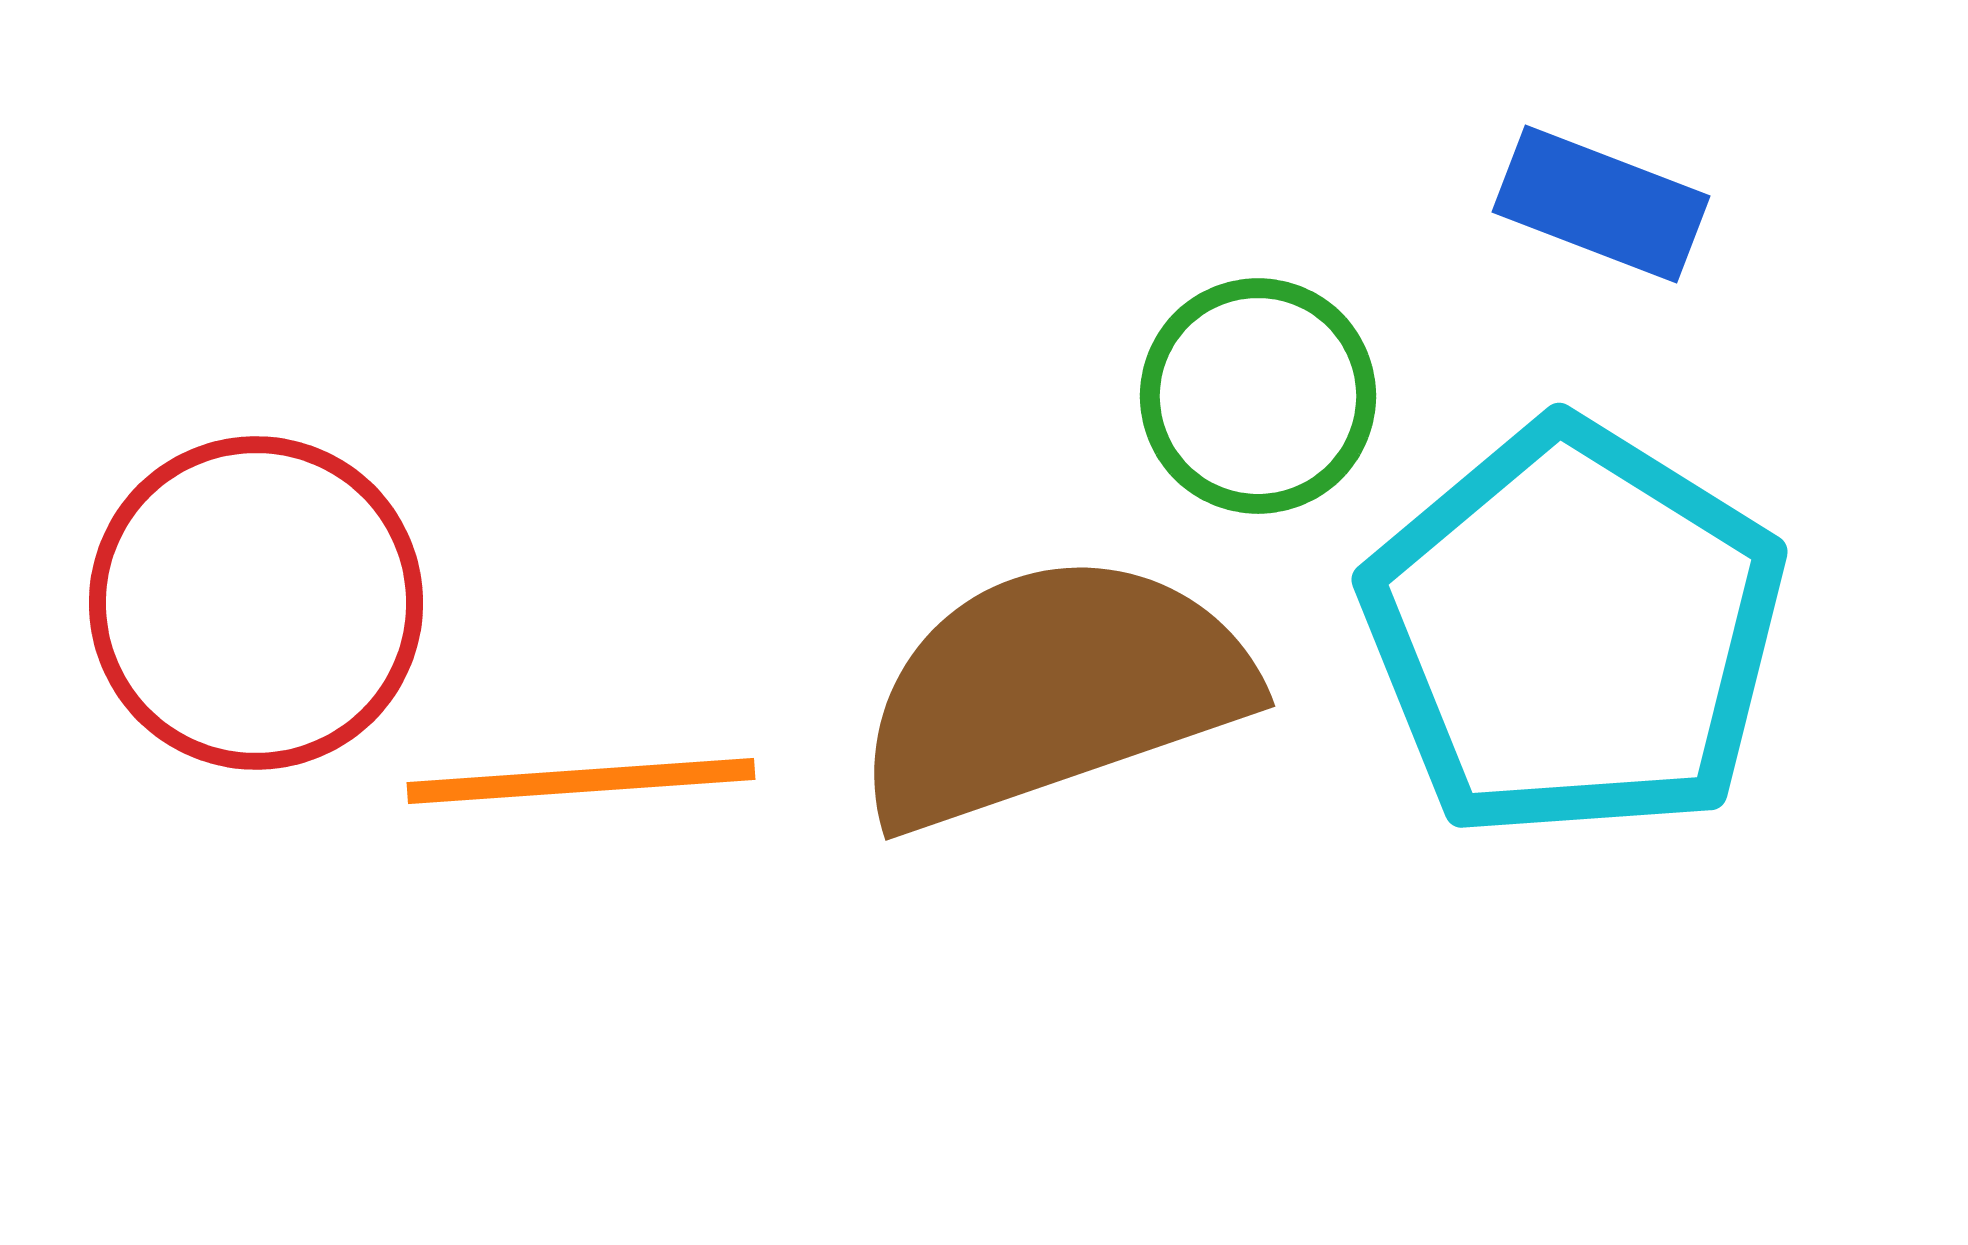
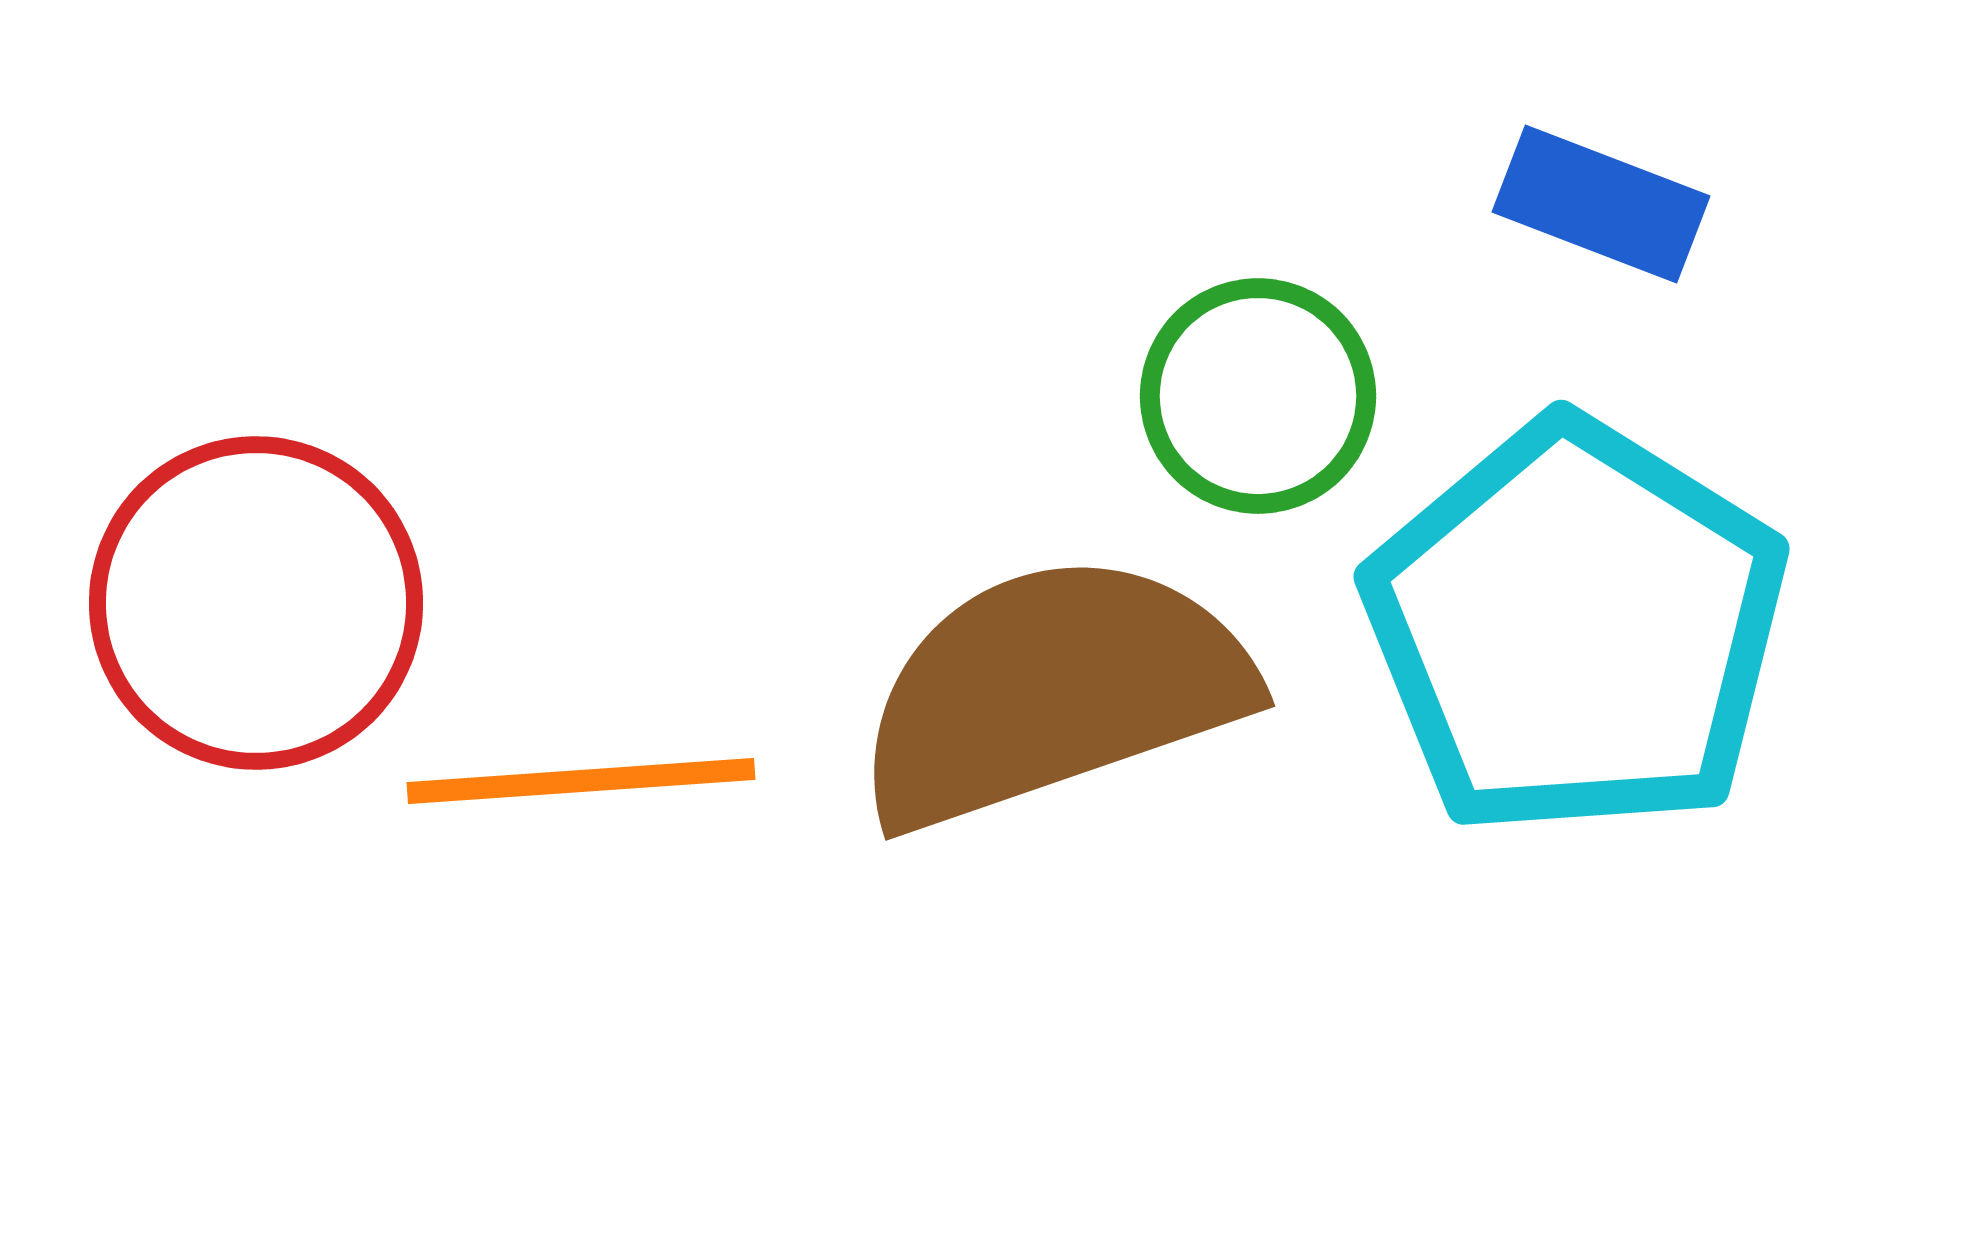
cyan pentagon: moved 2 px right, 3 px up
